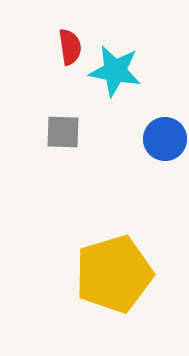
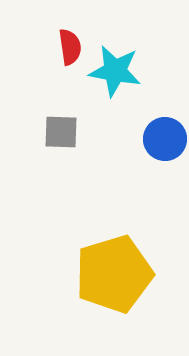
gray square: moved 2 px left
